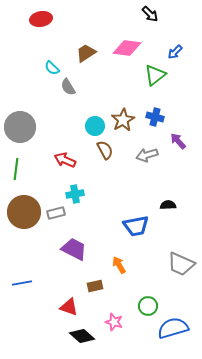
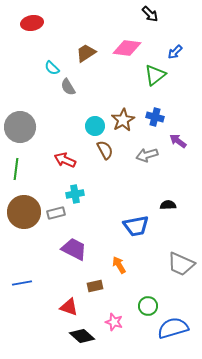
red ellipse: moved 9 px left, 4 px down
purple arrow: rotated 12 degrees counterclockwise
